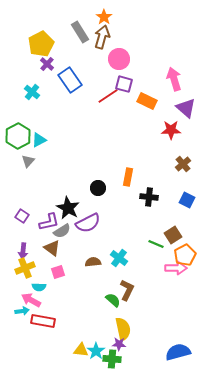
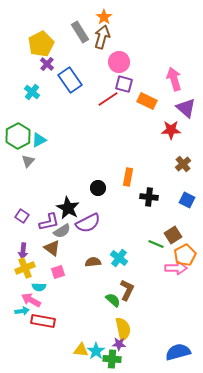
pink circle at (119, 59): moved 3 px down
red line at (108, 96): moved 3 px down
